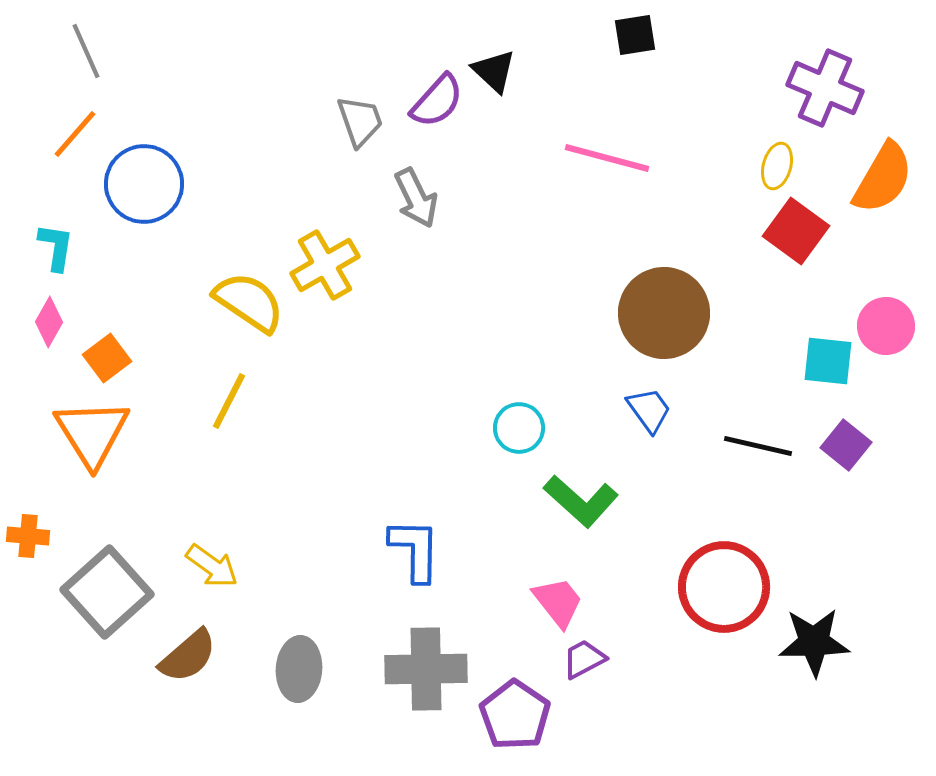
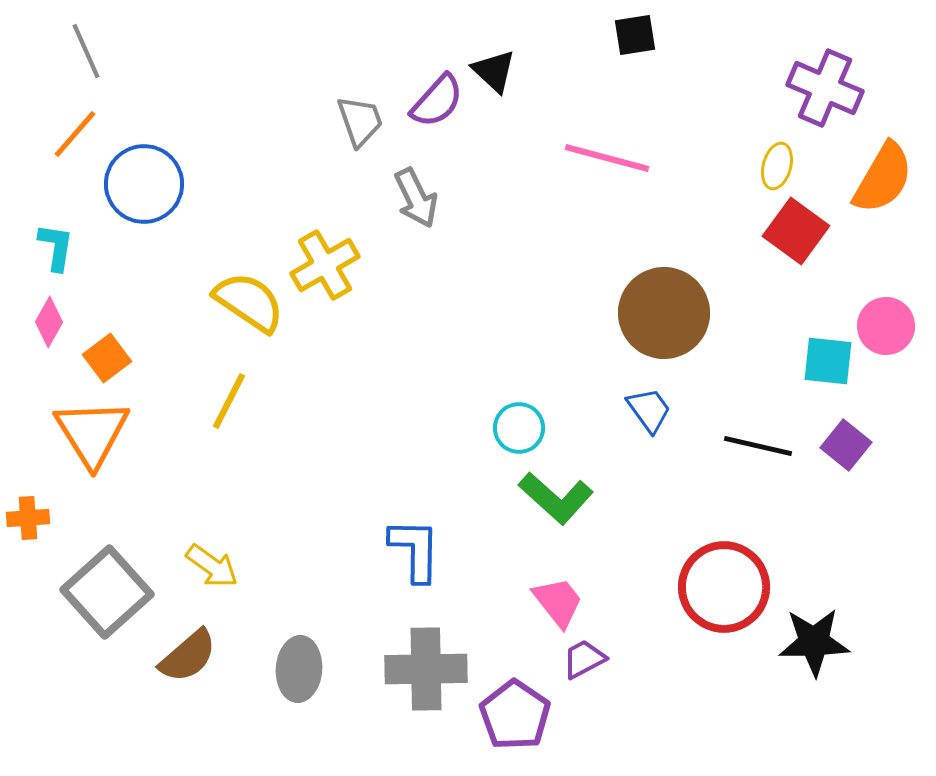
green L-shape: moved 25 px left, 3 px up
orange cross: moved 18 px up; rotated 9 degrees counterclockwise
